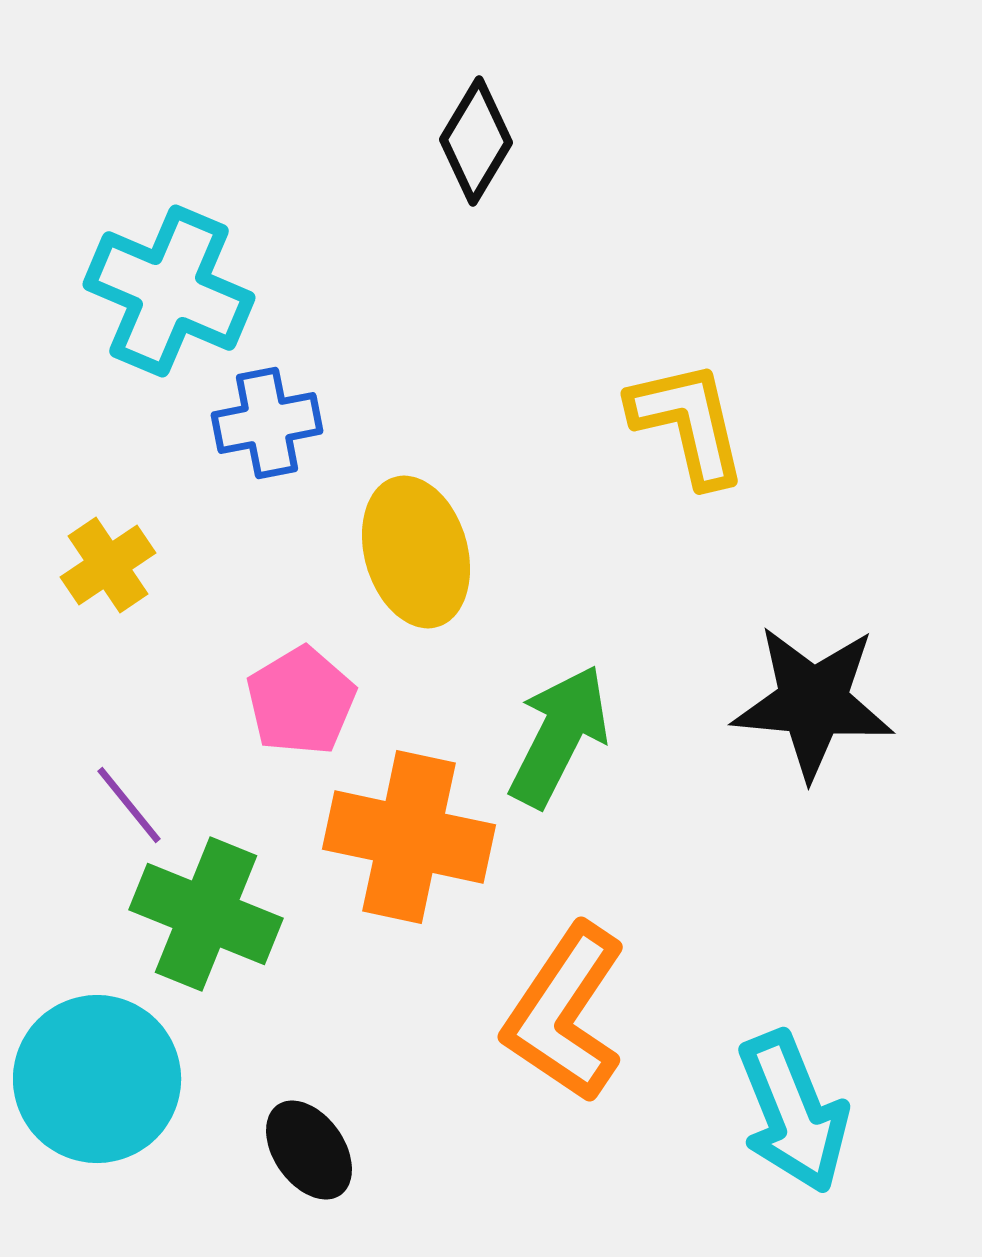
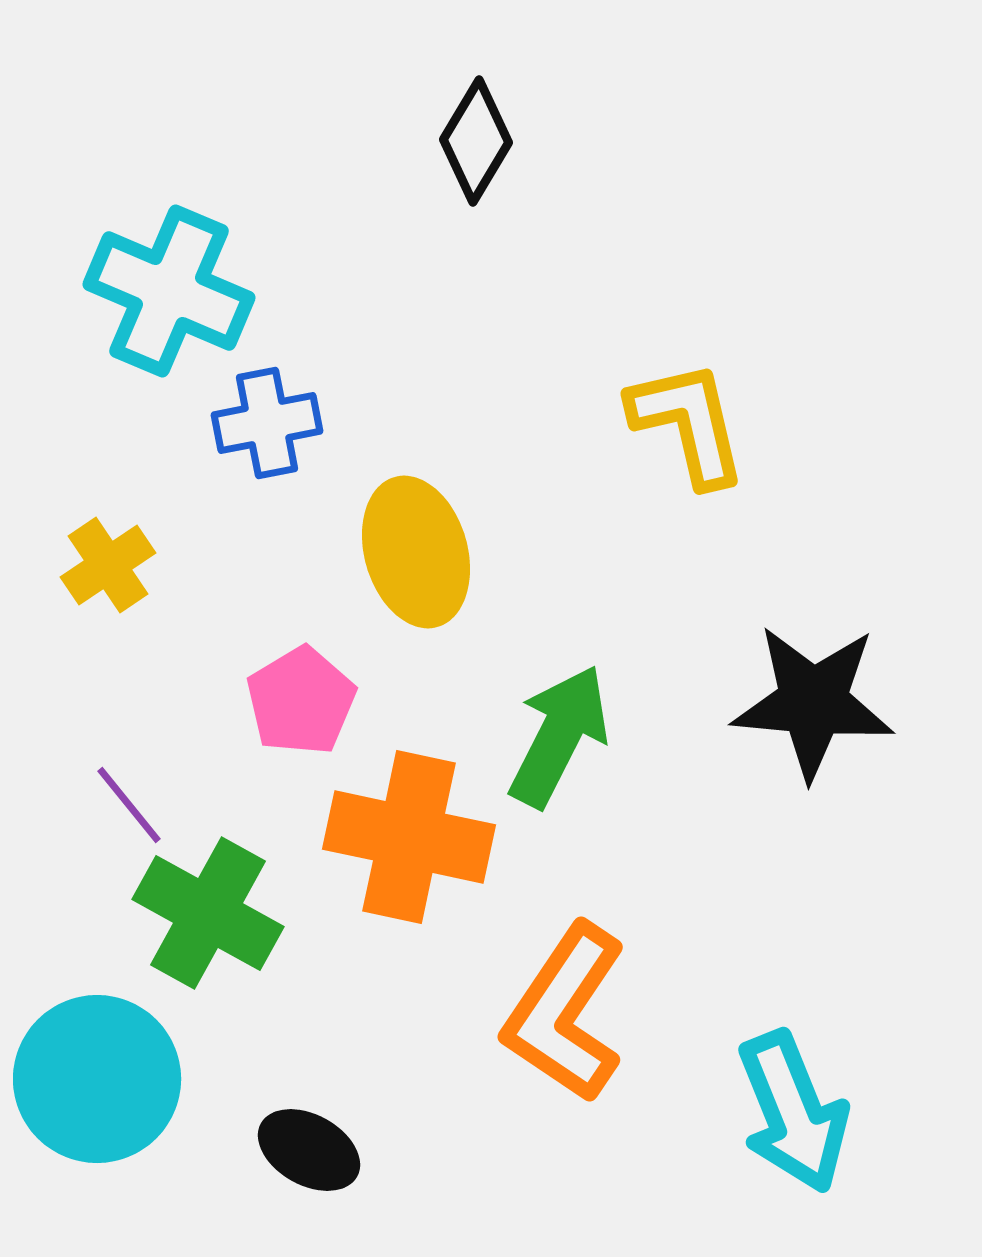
green cross: moved 2 px right, 1 px up; rotated 7 degrees clockwise
black ellipse: rotated 26 degrees counterclockwise
